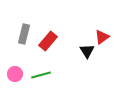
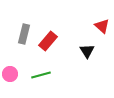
red triangle: moved 11 px up; rotated 42 degrees counterclockwise
pink circle: moved 5 px left
